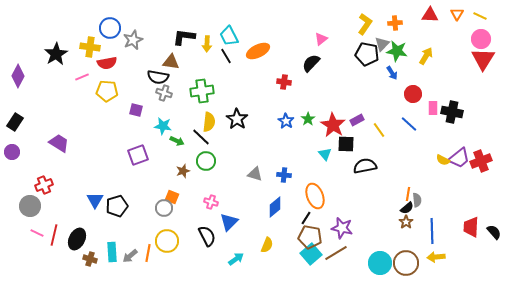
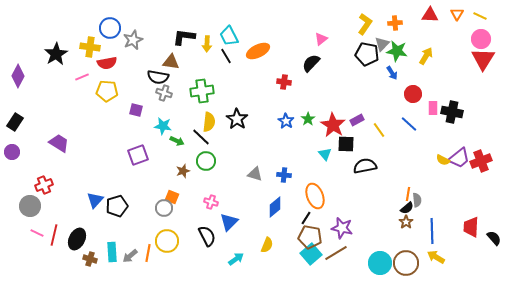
blue triangle at (95, 200): rotated 12 degrees clockwise
black semicircle at (494, 232): moved 6 px down
yellow arrow at (436, 257): rotated 36 degrees clockwise
